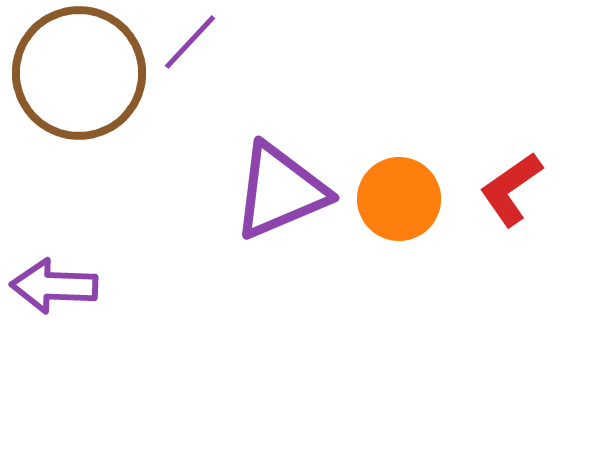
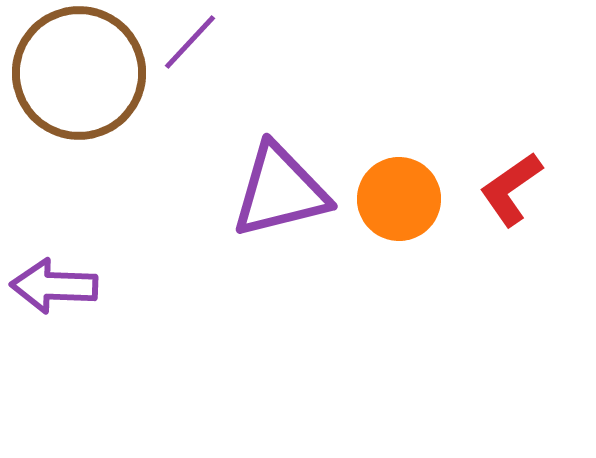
purple triangle: rotated 9 degrees clockwise
